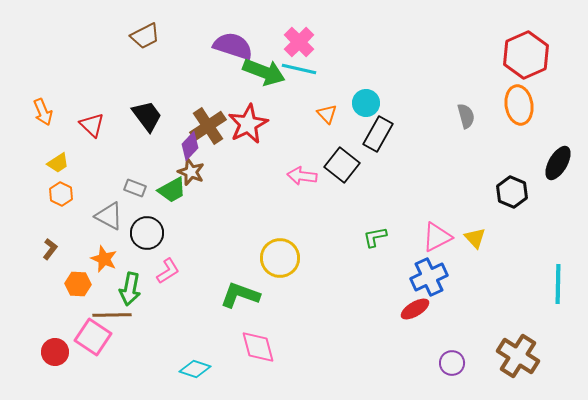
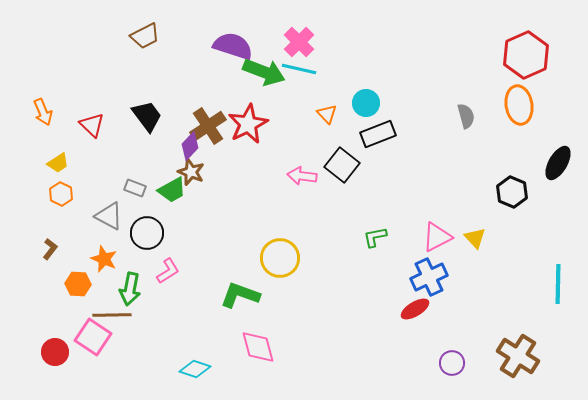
black rectangle at (378, 134): rotated 40 degrees clockwise
